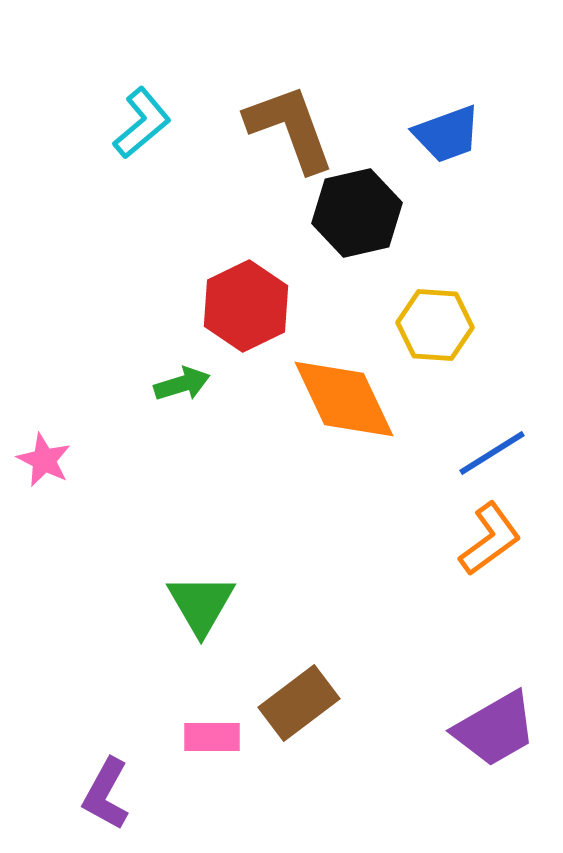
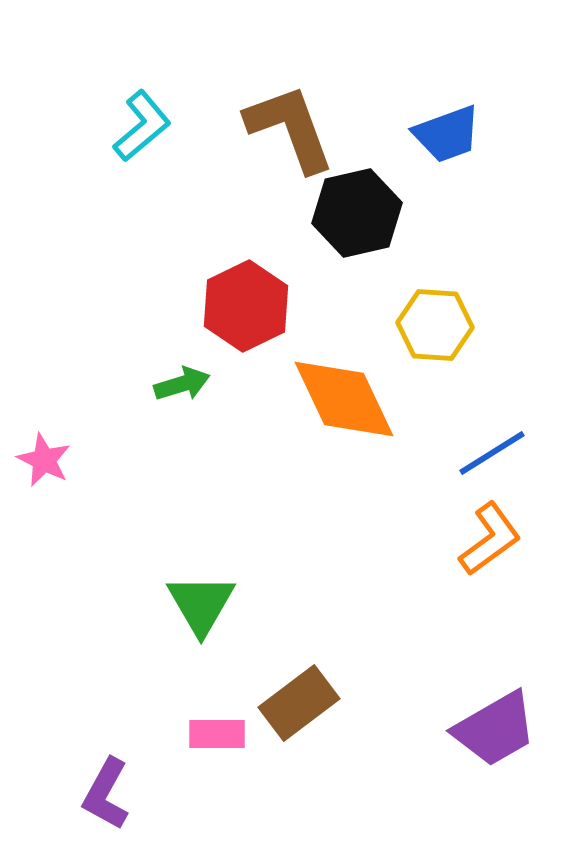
cyan L-shape: moved 3 px down
pink rectangle: moved 5 px right, 3 px up
